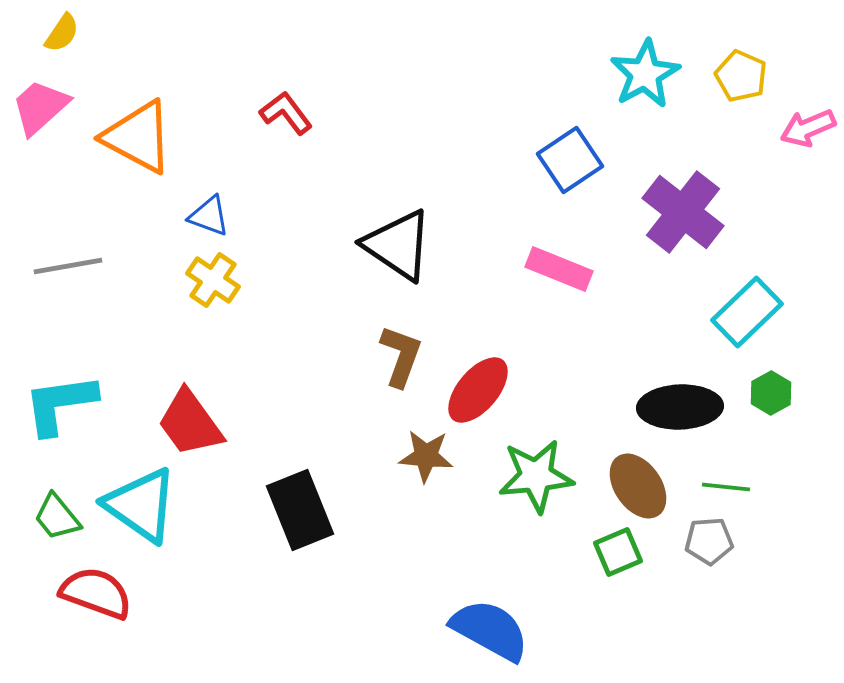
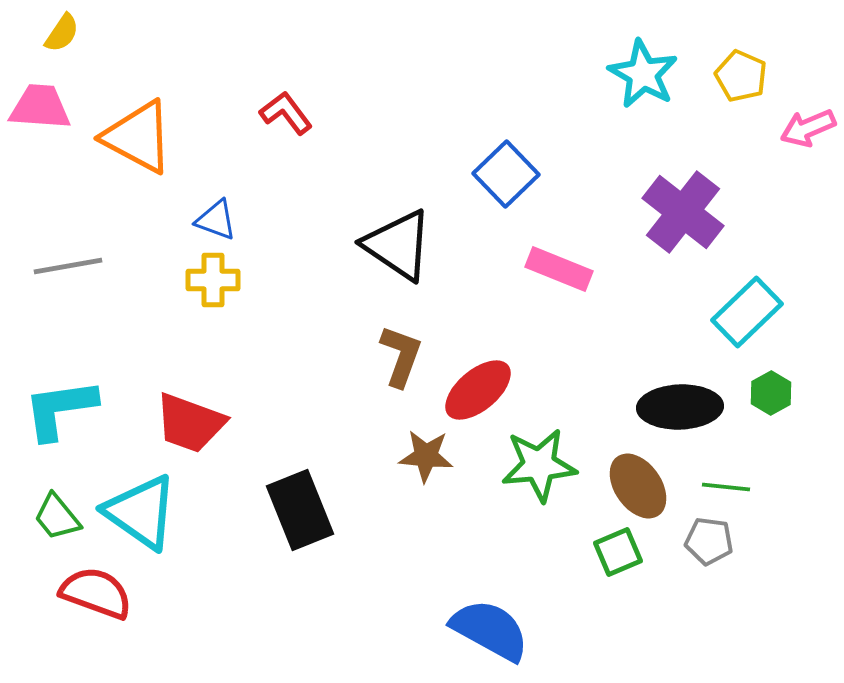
cyan star: moved 2 px left; rotated 14 degrees counterclockwise
pink trapezoid: rotated 46 degrees clockwise
blue square: moved 64 px left, 14 px down; rotated 10 degrees counterclockwise
blue triangle: moved 7 px right, 4 px down
yellow cross: rotated 34 degrees counterclockwise
red ellipse: rotated 10 degrees clockwise
cyan L-shape: moved 5 px down
red trapezoid: rotated 34 degrees counterclockwise
green star: moved 3 px right, 11 px up
cyan triangle: moved 7 px down
gray pentagon: rotated 12 degrees clockwise
